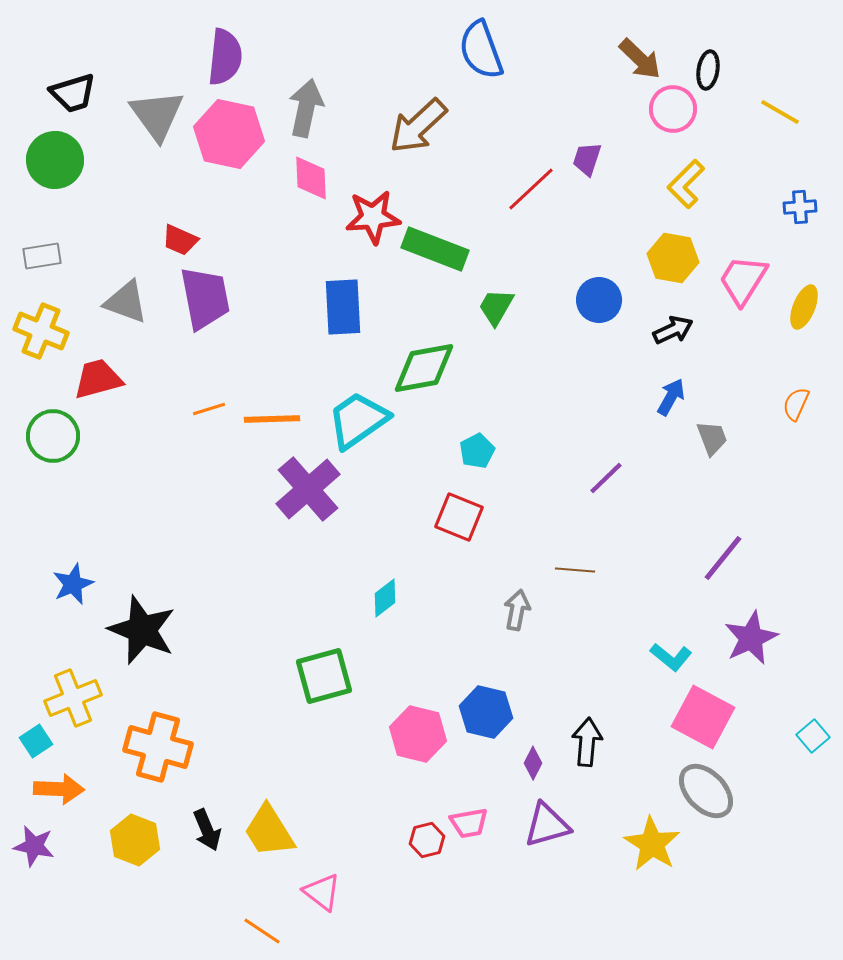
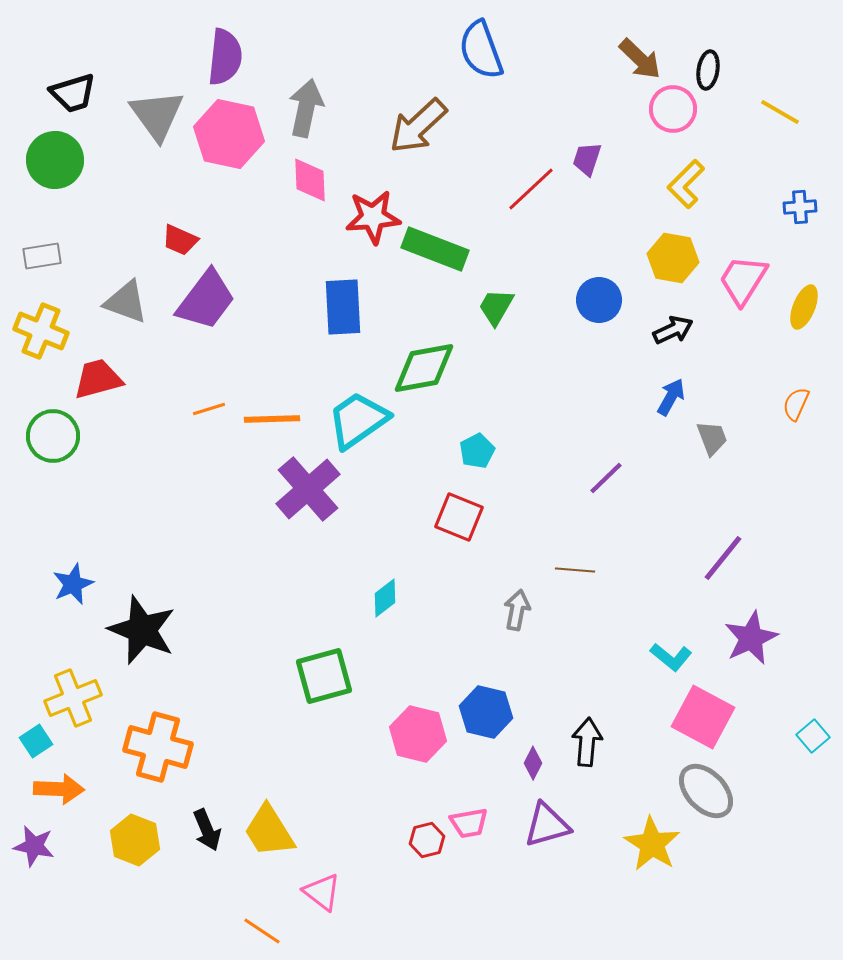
pink diamond at (311, 178): moved 1 px left, 2 px down
purple trapezoid at (205, 298): moved 1 px right, 2 px down; rotated 48 degrees clockwise
